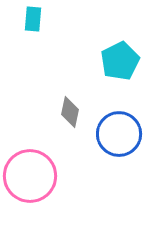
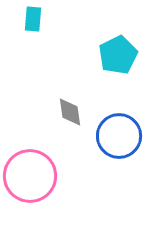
cyan pentagon: moved 2 px left, 6 px up
gray diamond: rotated 20 degrees counterclockwise
blue circle: moved 2 px down
